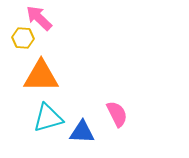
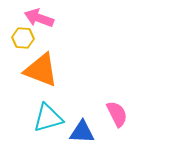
pink arrow: rotated 24 degrees counterclockwise
orange triangle: moved 6 px up; rotated 21 degrees clockwise
